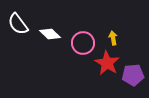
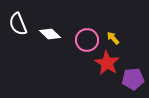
white semicircle: rotated 15 degrees clockwise
yellow arrow: rotated 32 degrees counterclockwise
pink circle: moved 4 px right, 3 px up
purple pentagon: moved 4 px down
